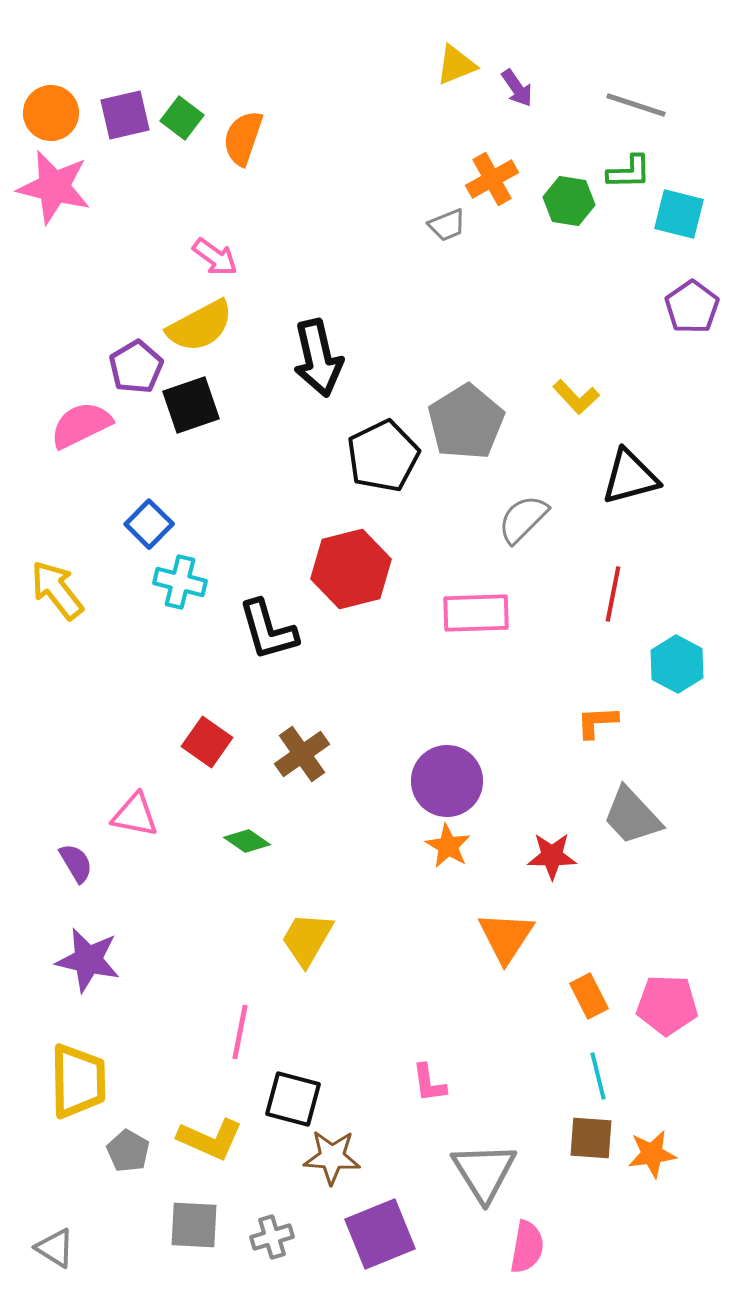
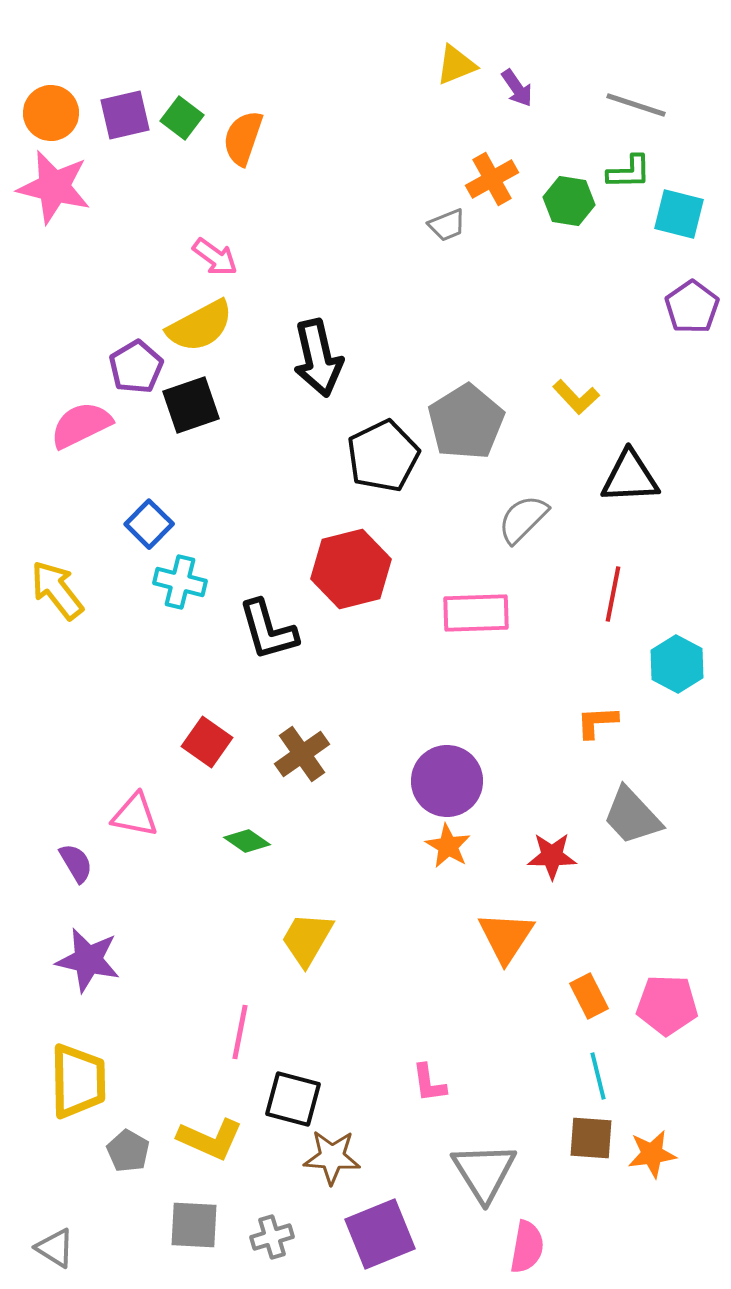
black triangle at (630, 477): rotated 12 degrees clockwise
